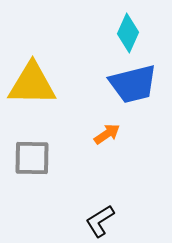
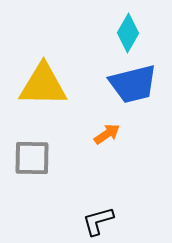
cyan diamond: rotated 6 degrees clockwise
yellow triangle: moved 11 px right, 1 px down
black L-shape: moved 2 px left; rotated 16 degrees clockwise
